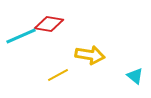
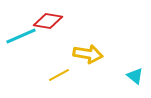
red diamond: moved 1 px left, 3 px up
yellow arrow: moved 2 px left, 1 px up
yellow line: moved 1 px right
